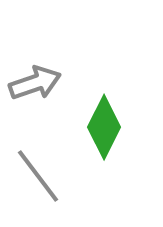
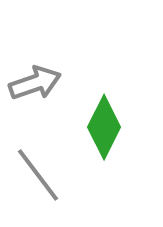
gray line: moved 1 px up
